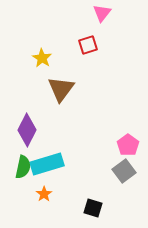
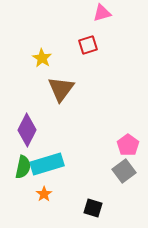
pink triangle: rotated 36 degrees clockwise
